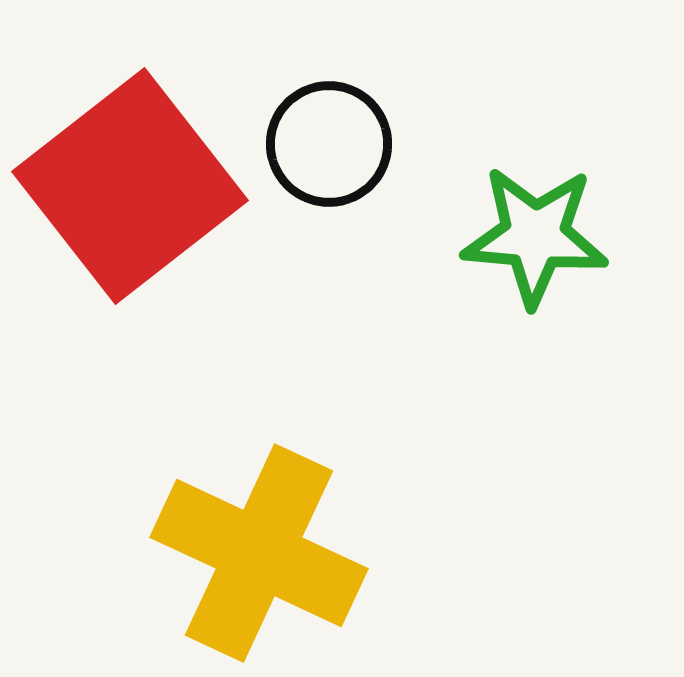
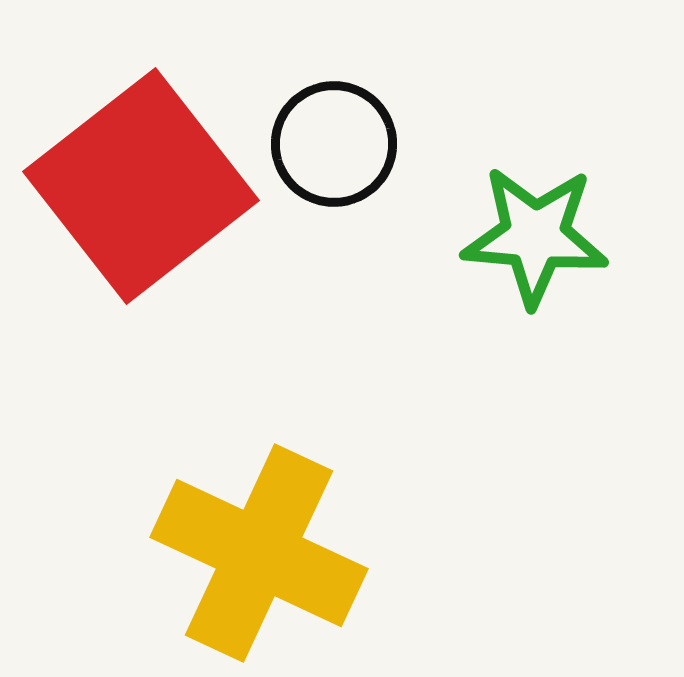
black circle: moved 5 px right
red square: moved 11 px right
